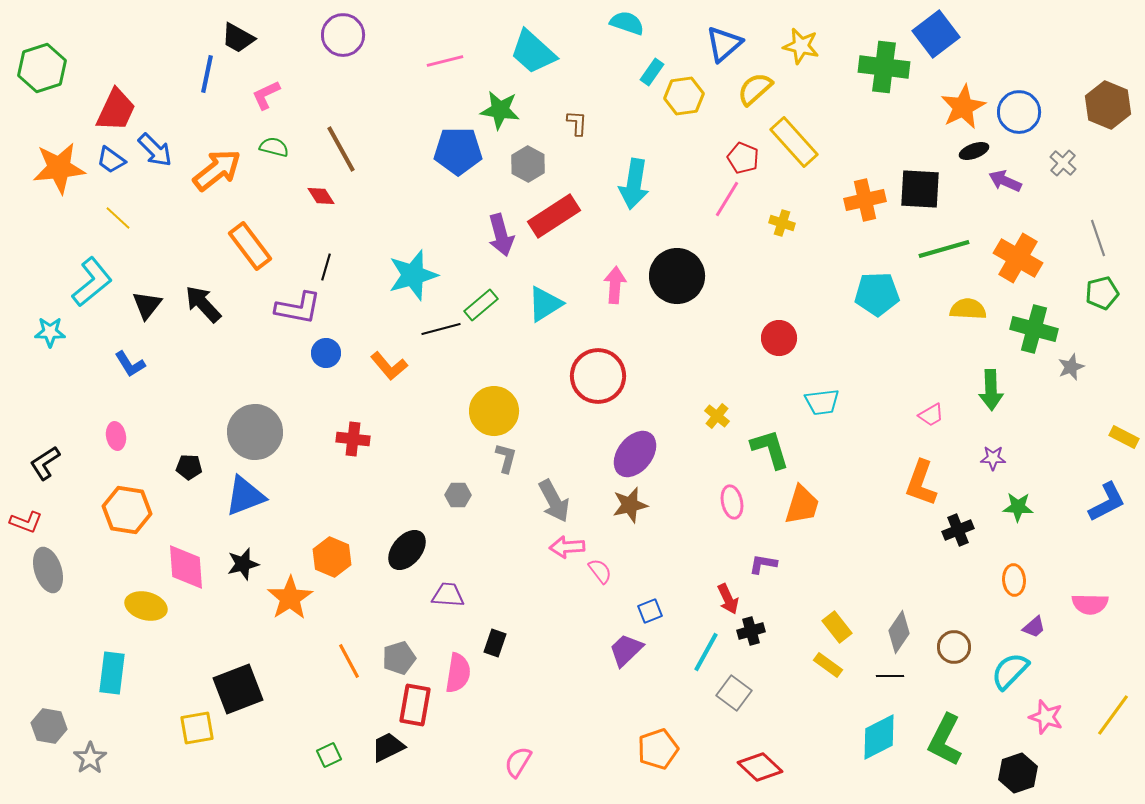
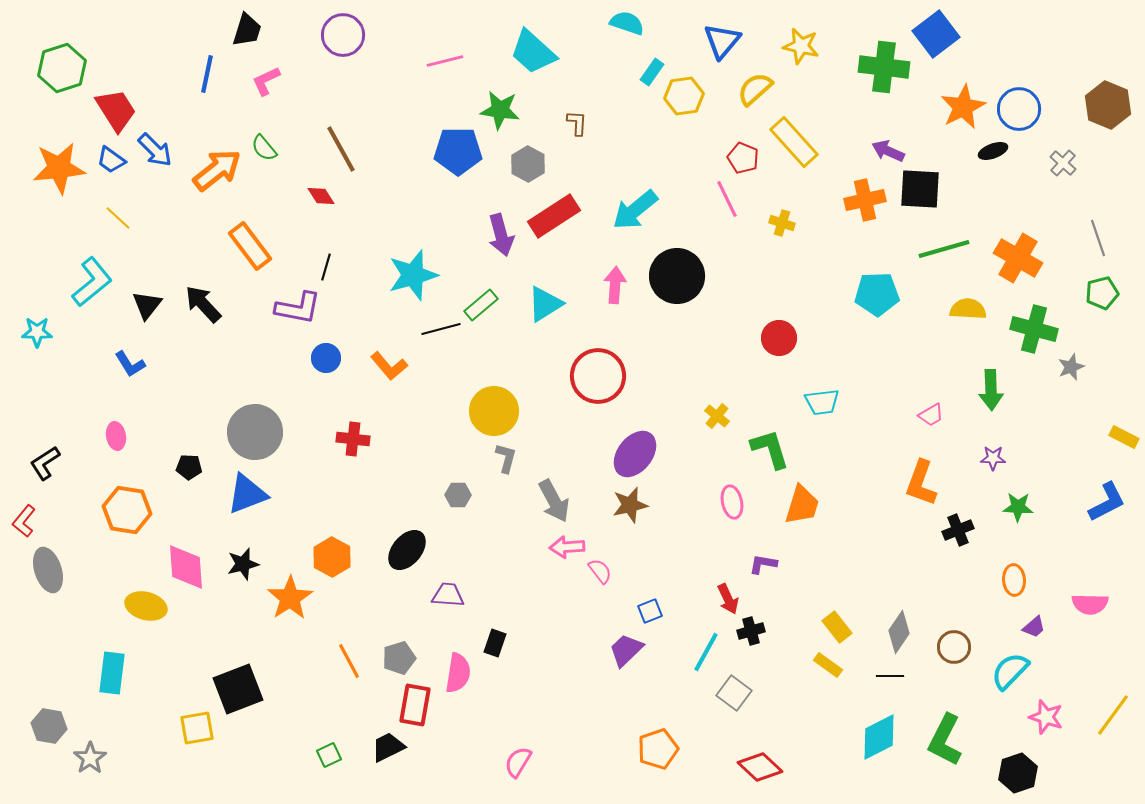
black trapezoid at (238, 38): moved 9 px right, 8 px up; rotated 102 degrees counterclockwise
blue triangle at (724, 44): moved 2 px left, 3 px up; rotated 9 degrees counterclockwise
green hexagon at (42, 68): moved 20 px right
pink L-shape at (266, 95): moved 14 px up
red trapezoid at (116, 110): rotated 57 degrees counterclockwise
blue circle at (1019, 112): moved 3 px up
green semicircle at (274, 147): moved 10 px left, 1 px down; rotated 144 degrees counterclockwise
black ellipse at (974, 151): moved 19 px right
purple arrow at (1005, 181): moved 117 px left, 30 px up
cyan arrow at (634, 184): moved 1 px right, 26 px down; rotated 42 degrees clockwise
pink line at (727, 199): rotated 57 degrees counterclockwise
cyan star at (50, 332): moved 13 px left
blue circle at (326, 353): moved 5 px down
blue triangle at (245, 496): moved 2 px right, 2 px up
red L-shape at (26, 522): moved 2 px left, 1 px up; rotated 108 degrees clockwise
orange hexagon at (332, 557): rotated 6 degrees clockwise
